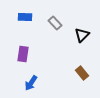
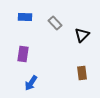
brown rectangle: rotated 32 degrees clockwise
